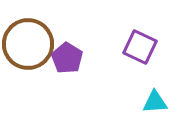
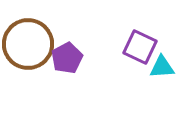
purple pentagon: rotated 12 degrees clockwise
cyan triangle: moved 7 px right, 35 px up
